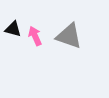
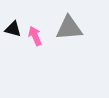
gray triangle: moved 8 px up; rotated 24 degrees counterclockwise
